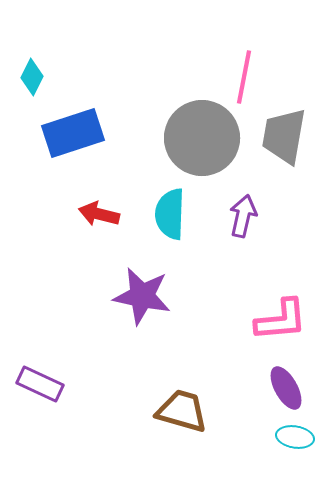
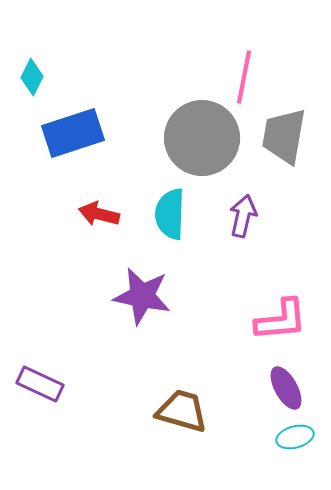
cyan ellipse: rotated 24 degrees counterclockwise
